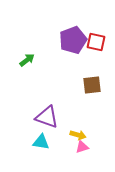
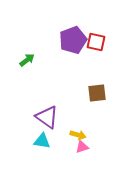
brown square: moved 5 px right, 8 px down
purple triangle: rotated 15 degrees clockwise
cyan triangle: moved 1 px right, 1 px up
